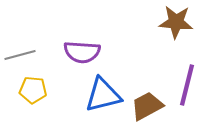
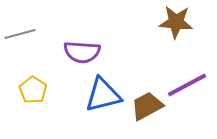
gray line: moved 21 px up
purple line: rotated 48 degrees clockwise
yellow pentagon: rotated 28 degrees clockwise
